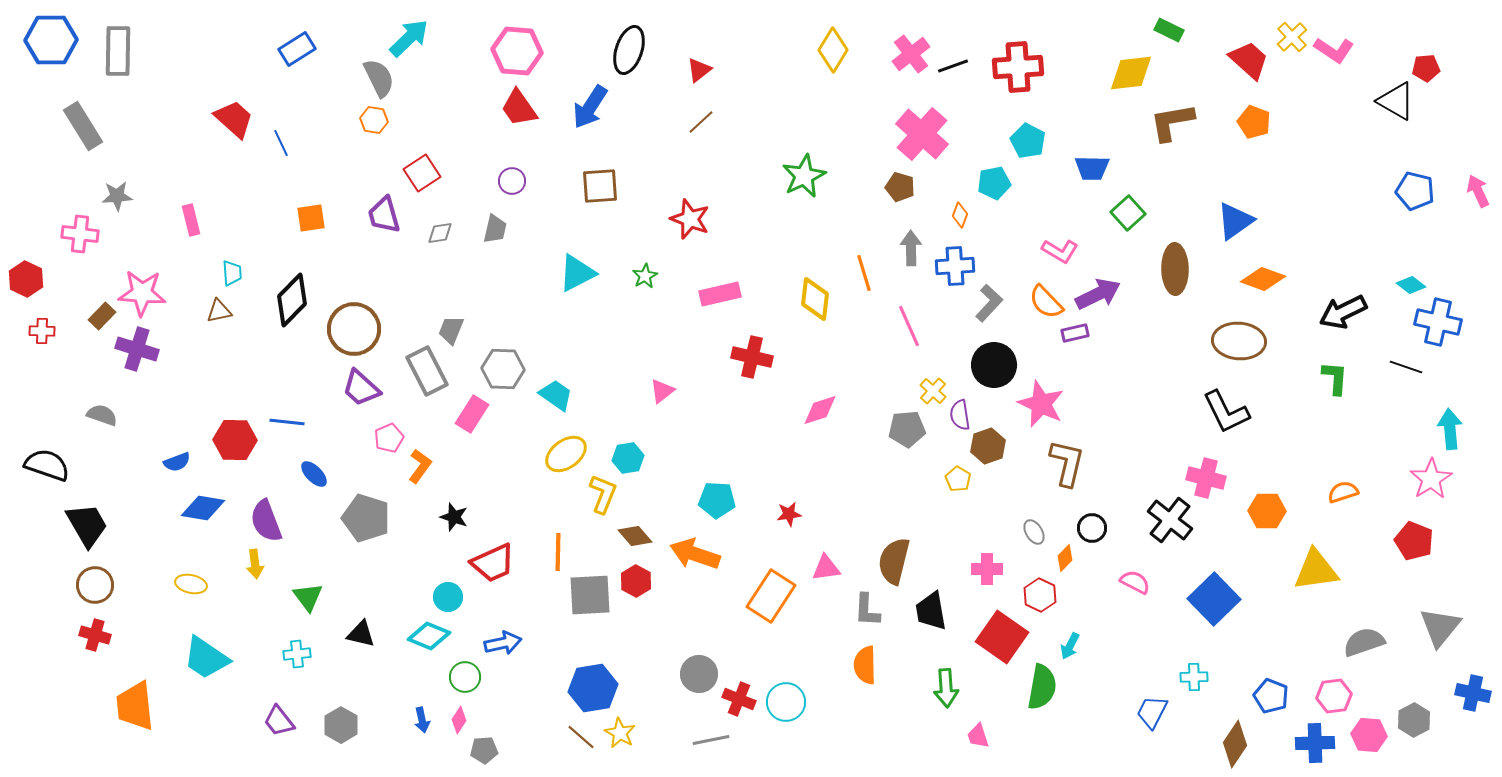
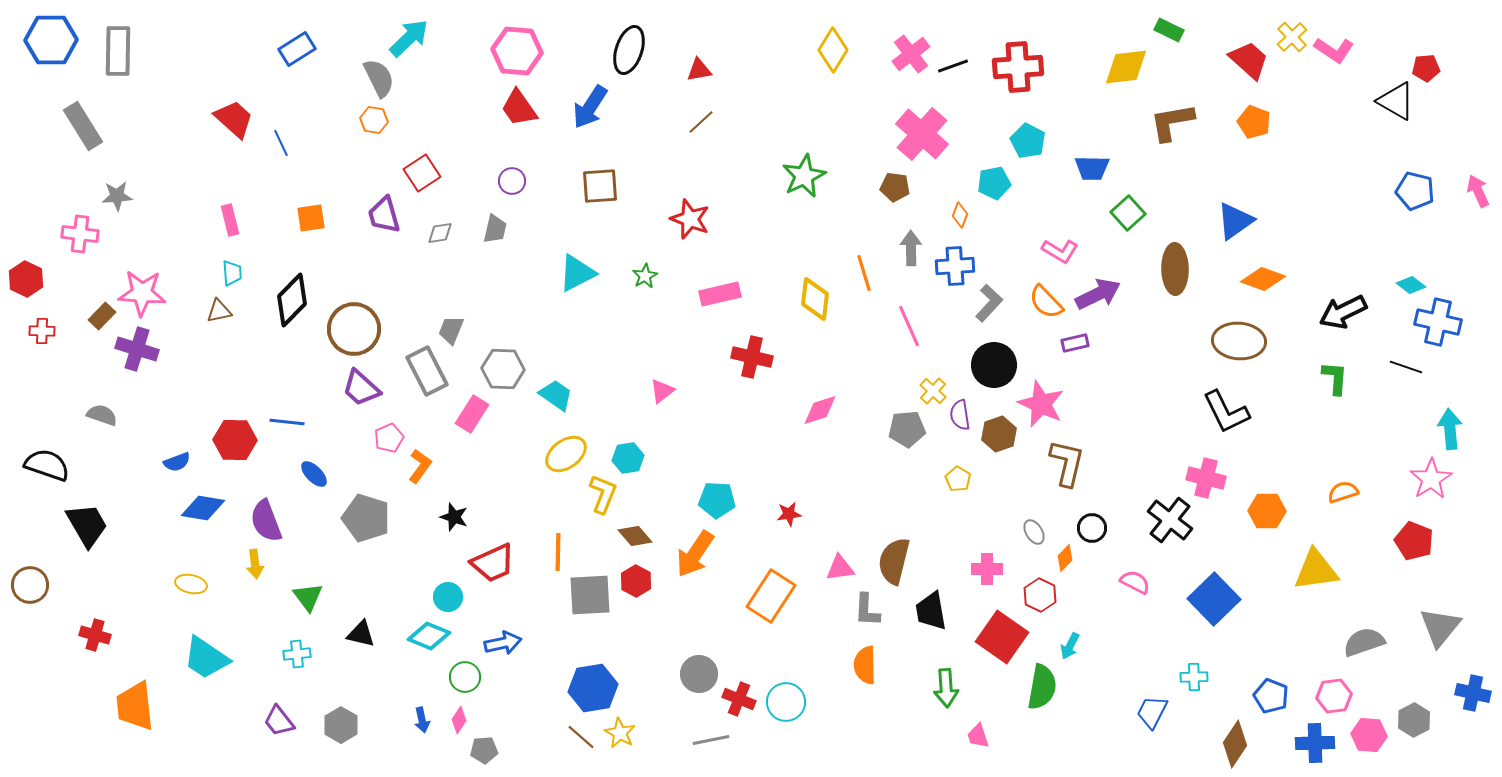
red triangle at (699, 70): rotated 28 degrees clockwise
yellow diamond at (1131, 73): moved 5 px left, 6 px up
brown pentagon at (900, 187): moved 5 px left; rotated 8 degrees counterclockwise
pink rectangle at (191, 220): moved 39 px right
purple rectangle at (1075, 333): moved 10 px down
brown hexagon at (988, 446): moved 11 px right, 12 px up
orange arrow at (695, 554): rotated 75 degrees counterclockwise
pink triangle at (826, 568): moved 14 px right
brown circle at (95, 585): moved 65 px left
